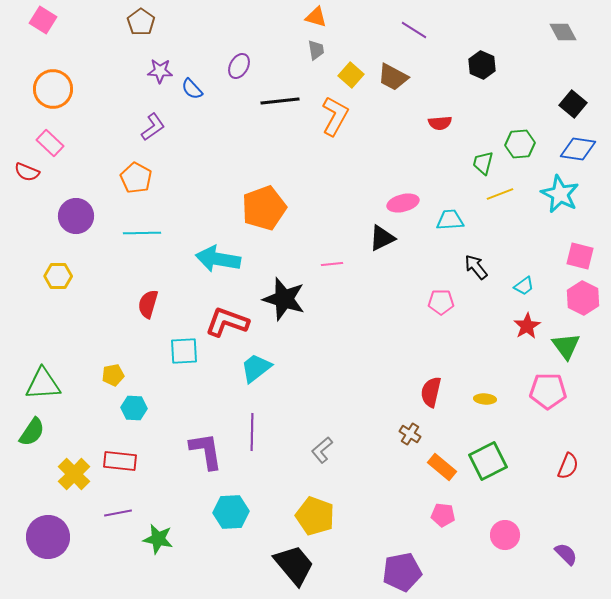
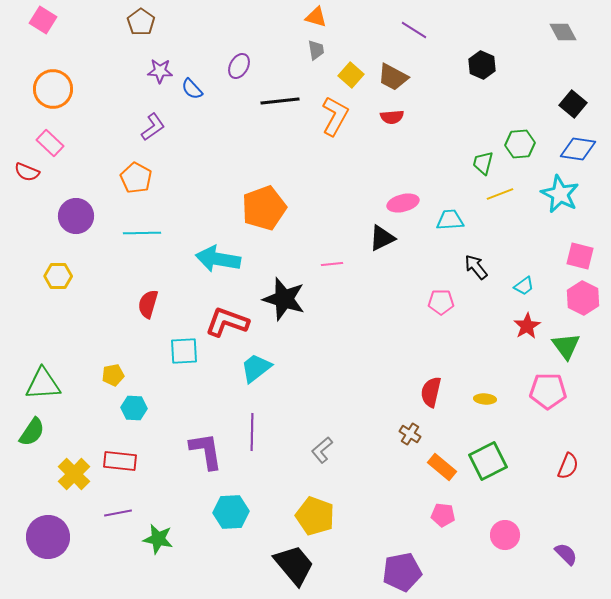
red semicircle at (440, 123): moved 48 px left, 6 px up
